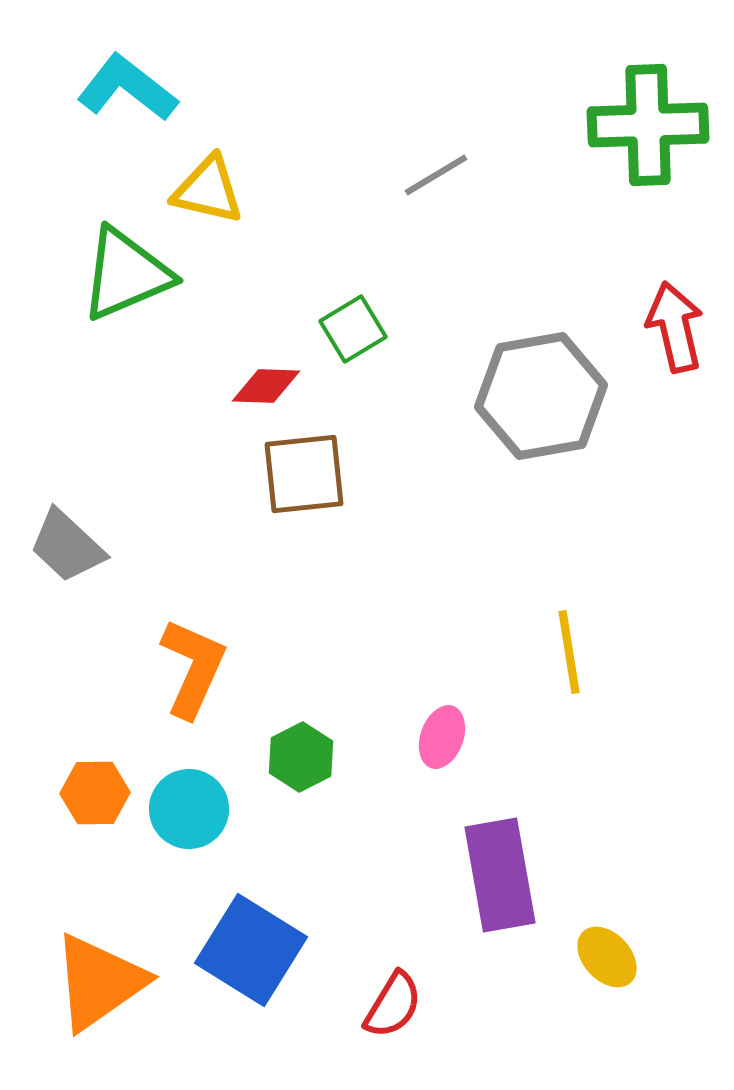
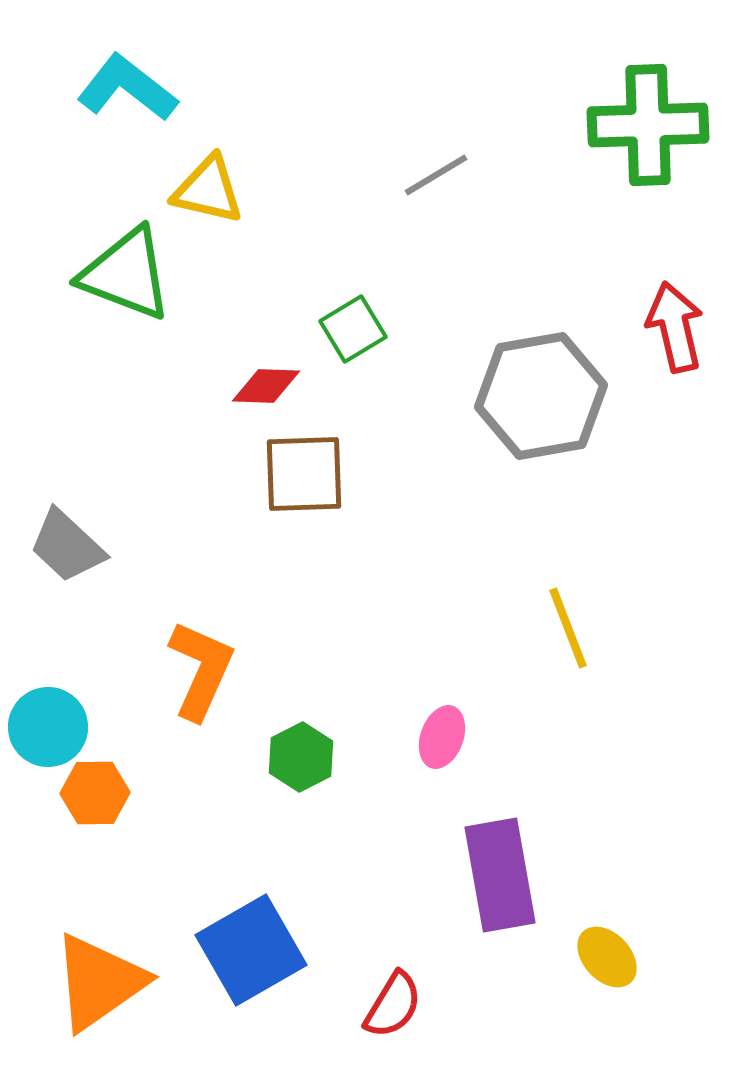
green triangle: rotated 44 degrees clockwise
brown square: rotated 4 degrees clockwise
yellow line: moved 1 px left, 24 px up; rotated 12 degrees counterclockwise
orange L-shape: moved 8 px right, 2 px down
cyan circle: moved 141 px left, 82 px up
blue square: rotated 28 degrees clockwise
